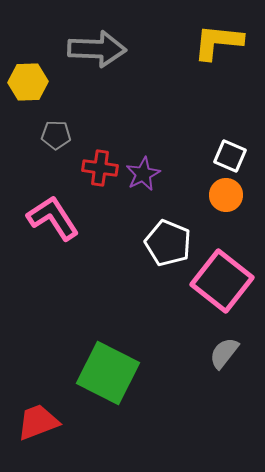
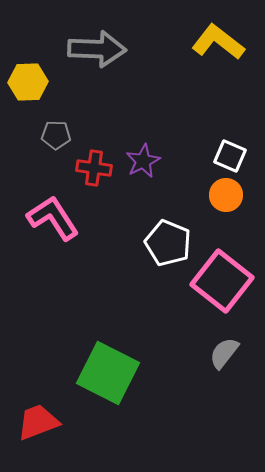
yellow L-shape: rotated 32 degrees clockwise
red cross: moved 6 px left
purple star: moved 13 px up
